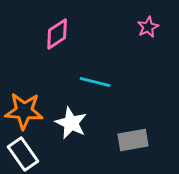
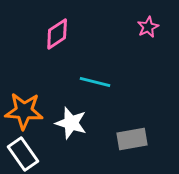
white star: rotated 8 degrees counterclockwise
gray rectangle: moved 1 px left, 1 px up
